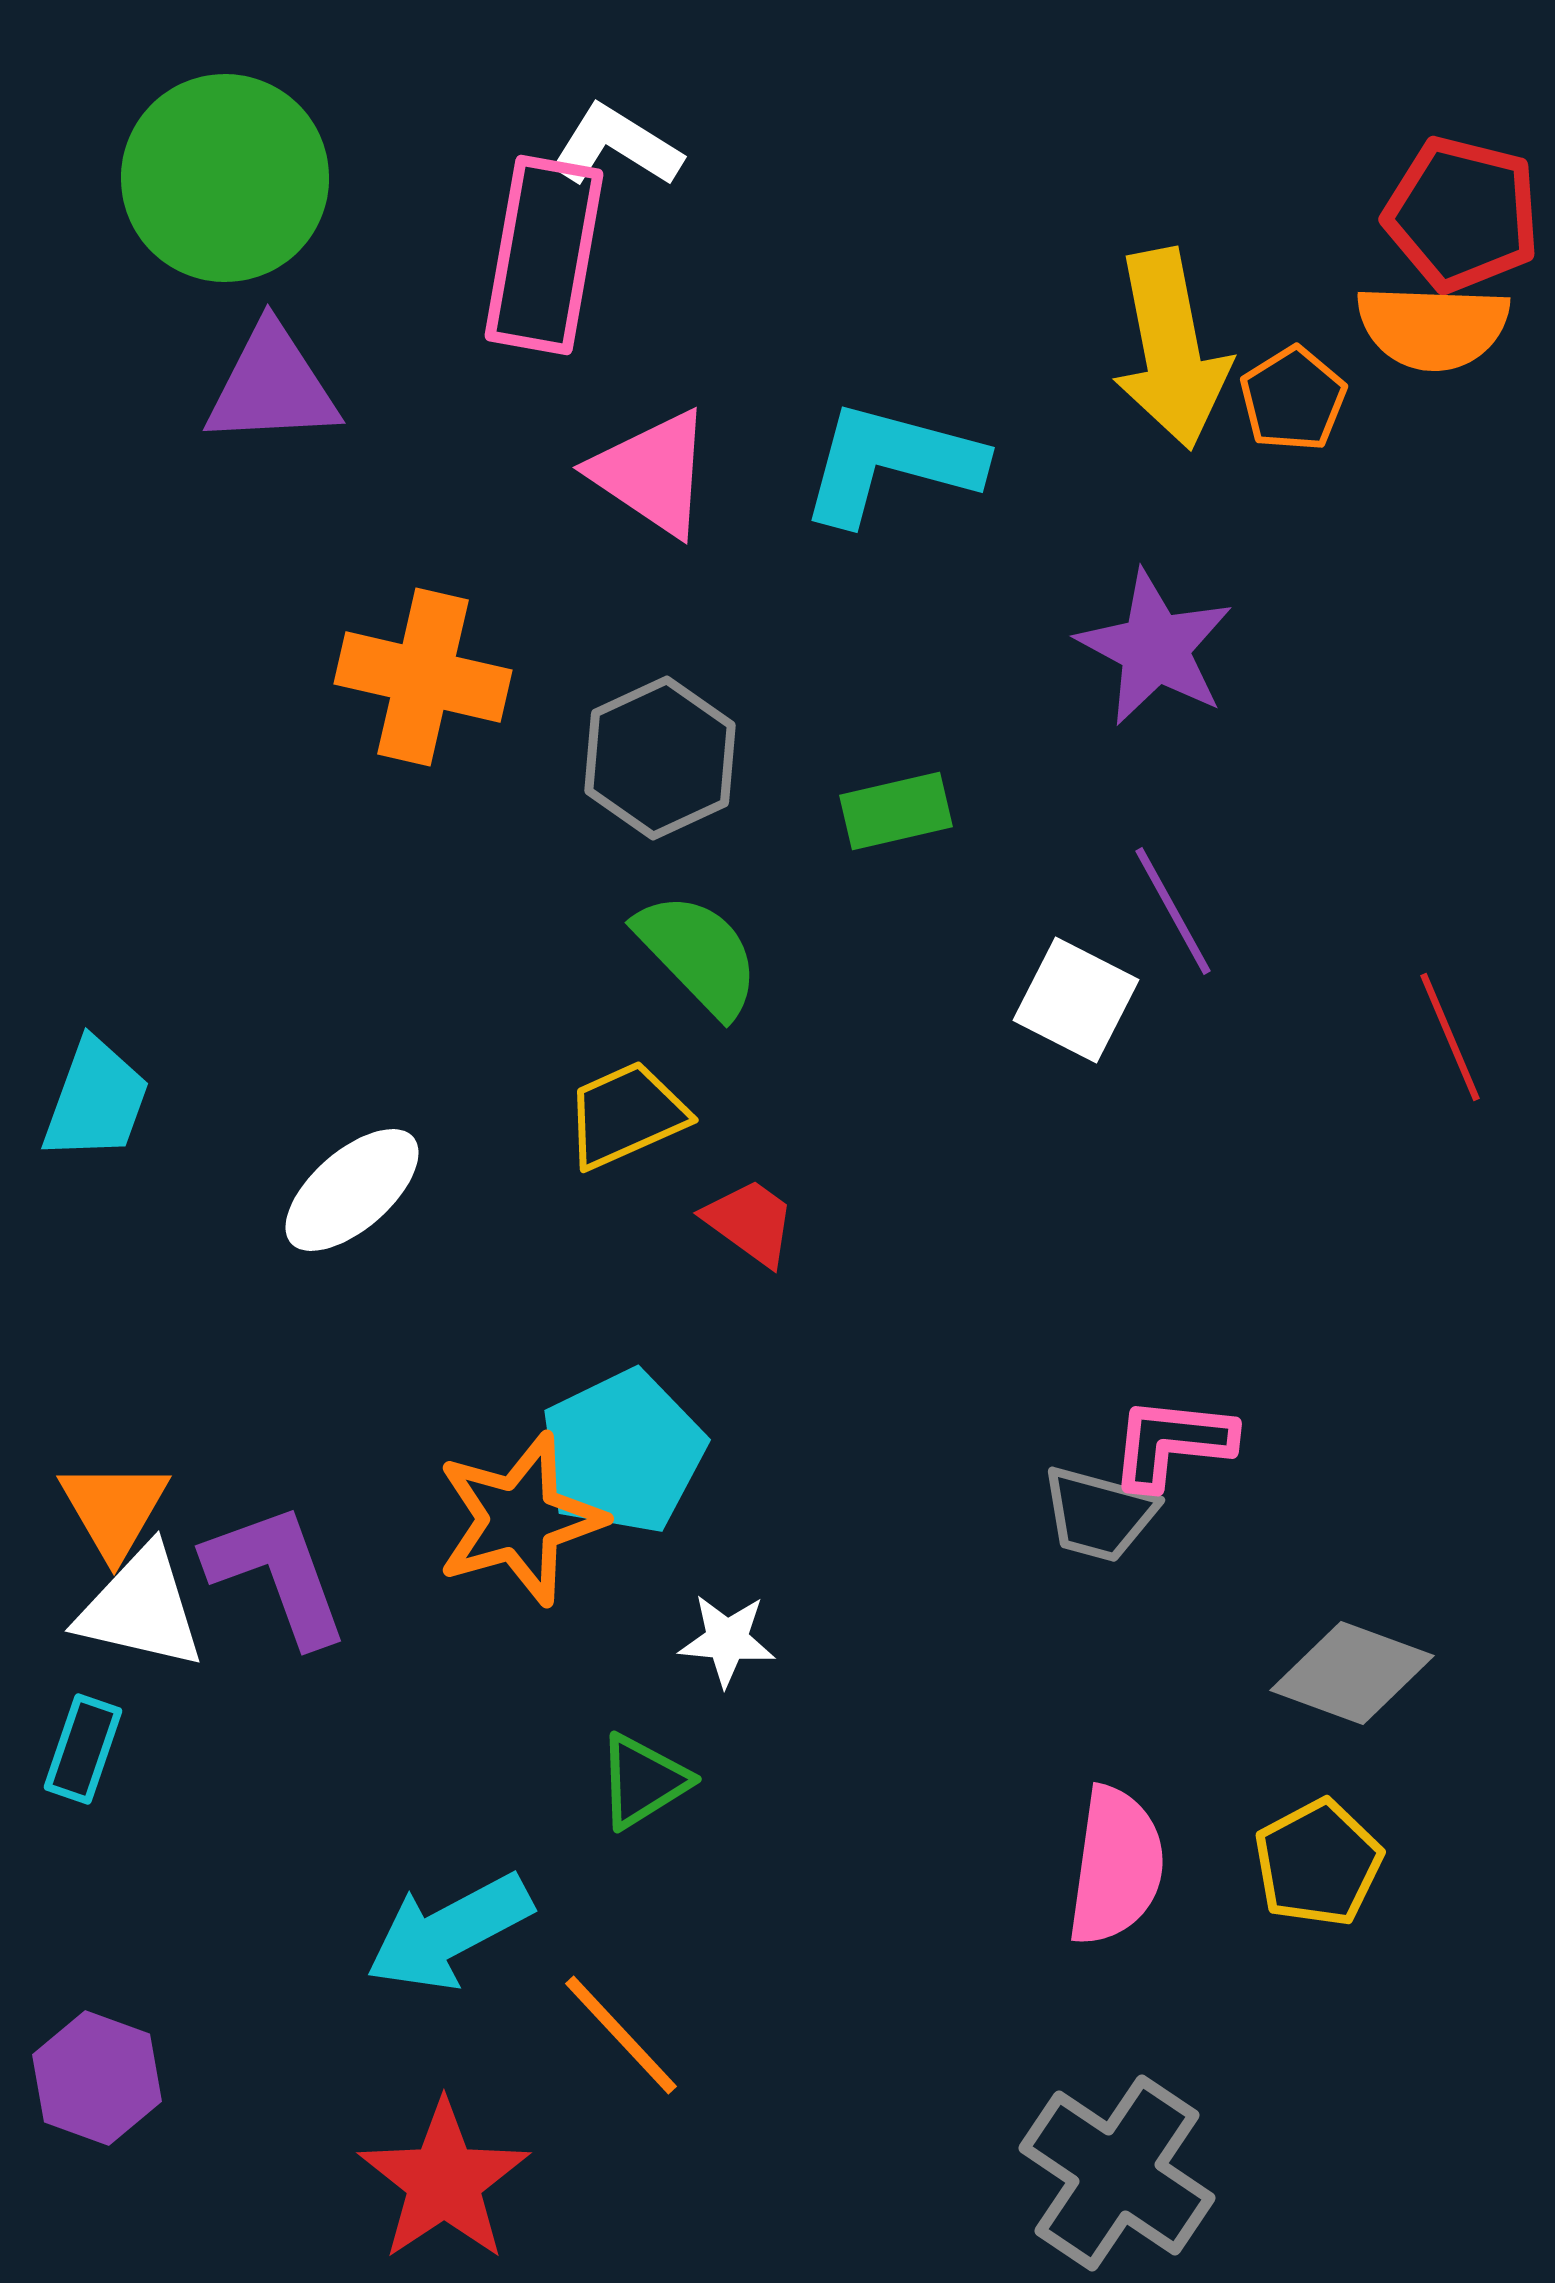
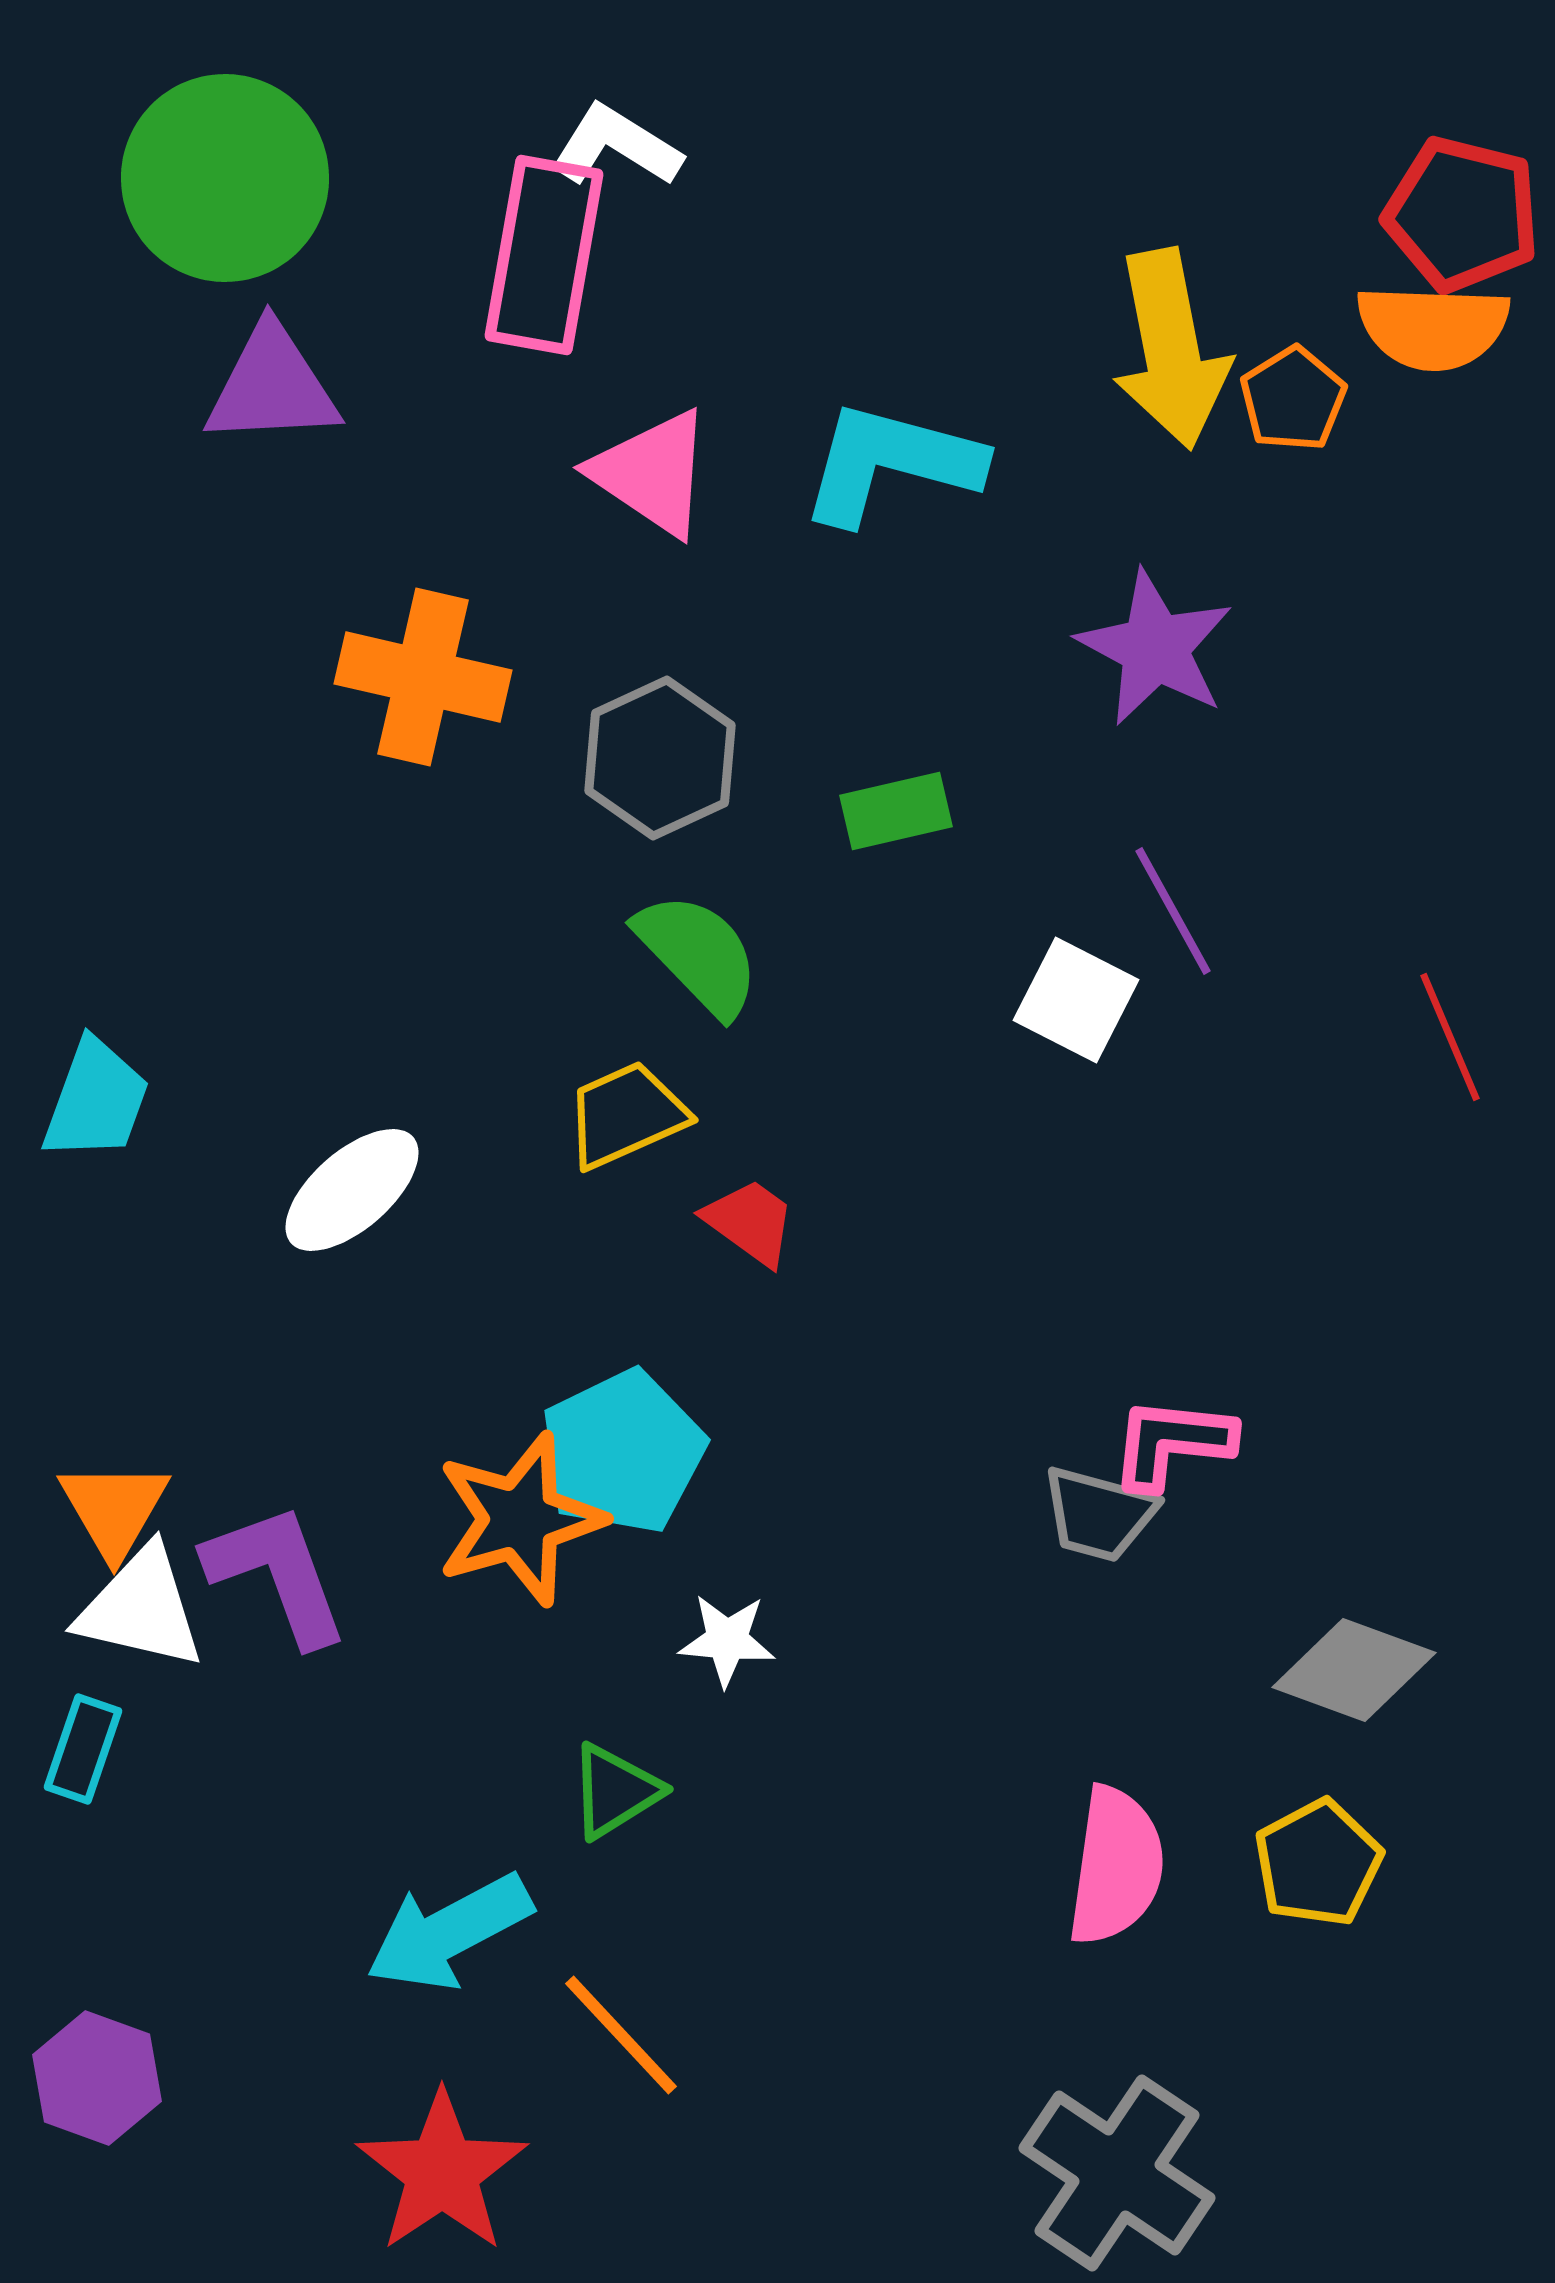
gray diamond: moved 2 px right, 3 px up
green triangle: moved 28 px left, 10 px down
red star: moved 2 px left, 9 px up
